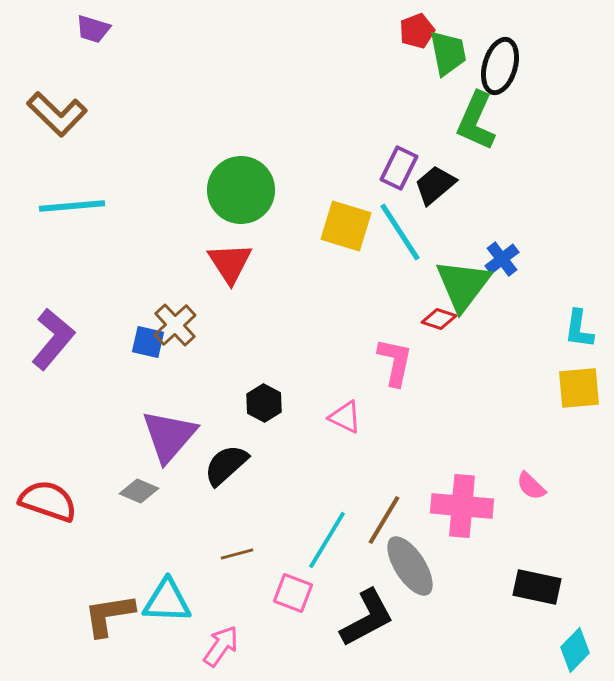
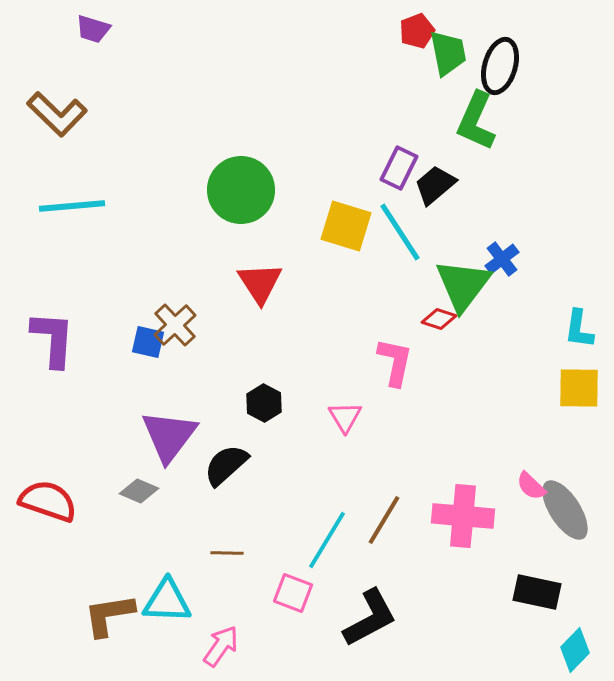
red triangle at (230, 263): moved 30 px right, 20 px down
purple L-shape at (53, 339): rotated 36 degrees counterclockwise
yellow square at (579, 388): rotated 6 degrees clockwise
pink triangle at (345, 417): rotated 33 degrees clockwise
purple triangle at (169, 436): rotated 4 degrees counterclockwise
pink cross at (462, 506): moved 1 px right, 10 px down
brown line at (237, 554): moved 10 px left, 1 px up; rotated 16 degrees clockwise
gray ellipse at (410, 566): moved 155 px right, 56 px up
black rectangle at (537, 587): moved 5 px down
black L-shape at (367, 618): moved 3 px right
